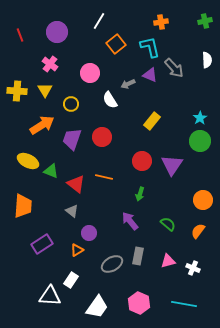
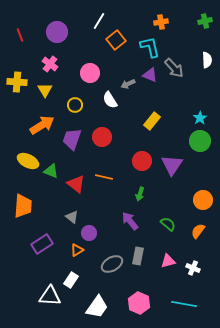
orange square at (116, 44): moved 4 px up
yellow cross at (17, 91): moved 9 px up
yellow circle at (71, 104): moved 4 px right, 1 px down
gray triangle at (72, 211): moved 6 px down
